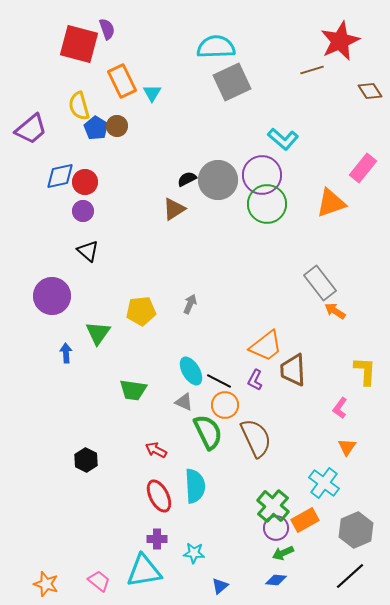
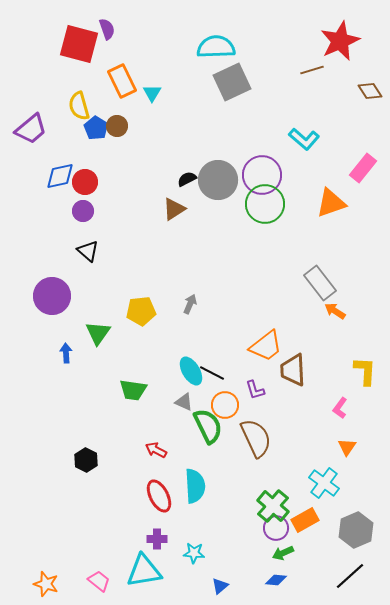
cyan L-shape at (283, 139): moved 21 px right
green circle at (267, 204): moved 2 px left
purple L-shape at (255, 380): moved 10 px down; rotated 45 degrees counterclockwise
black line at (219, 381): moved 7 px left, 8 px up
green semicircle at (208, 432): moved 6 px up
